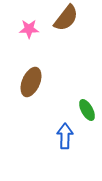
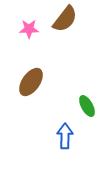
brown semicircle: moved 1 px left, 1 px down
brown ellipse: rotated 12 degrees clockwise
green ellipse: moved 4 px up
